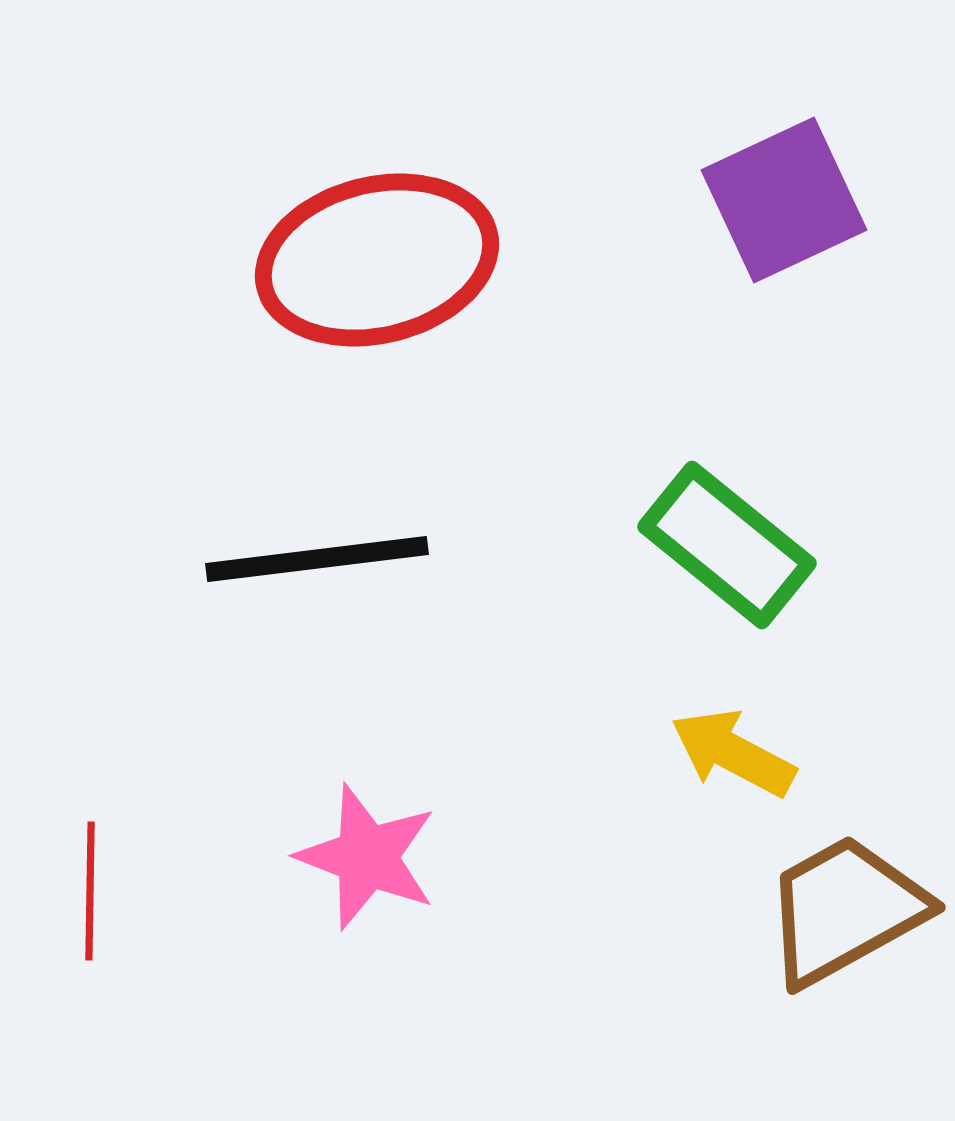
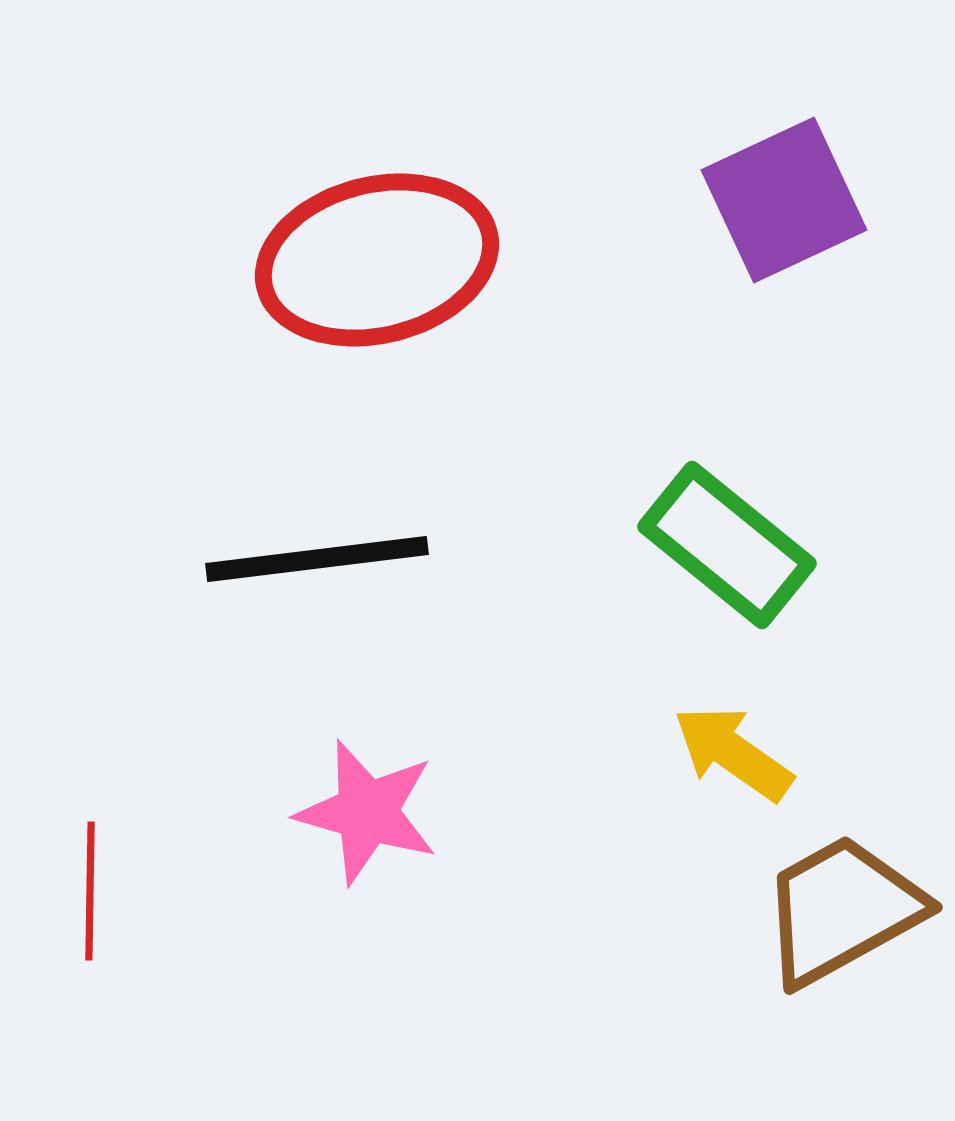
yellow arrow: rotated 7 degrees clockwise
pink star: moved 45 px up; rotated 5 degrees counterclockwise
brown trapezoid: moved 3 px left
